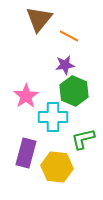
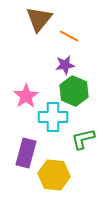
yellow hexagon: moved 3 px left, 8 px down
